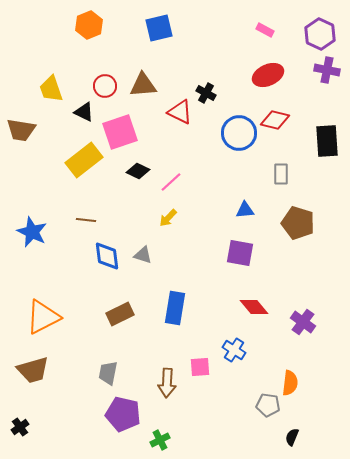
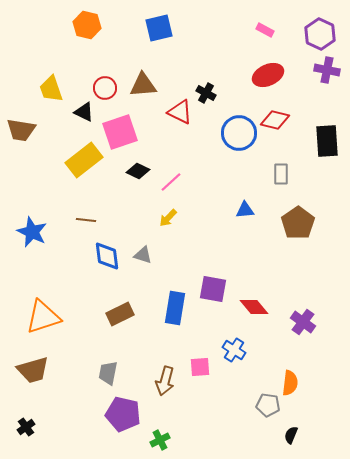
orange hexagon at (89, 25): moved 2 px left; rotated 24 degrees counterclockwise
red circle at (105, 86): moved 2 px down
brown pentagon at (298, 223): rotated 20 degrees clockwise
purple square at (240, 253): moved 27 px left, 36 px down
orange triangle at (43, 317): rotated 9 degrees clockwise
brown arrow at (167, 383): moved 2 px left, 2 px up; rotated 12 degrees clockwise
black cross at (20, 427): moved 6 px right
black semicircle at (292, 437): moved 1 px left, 2 px up
